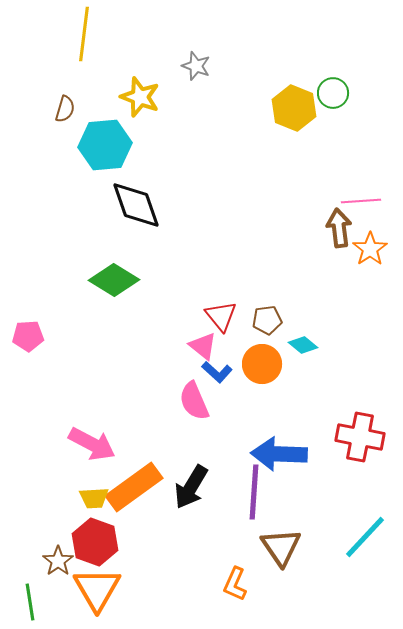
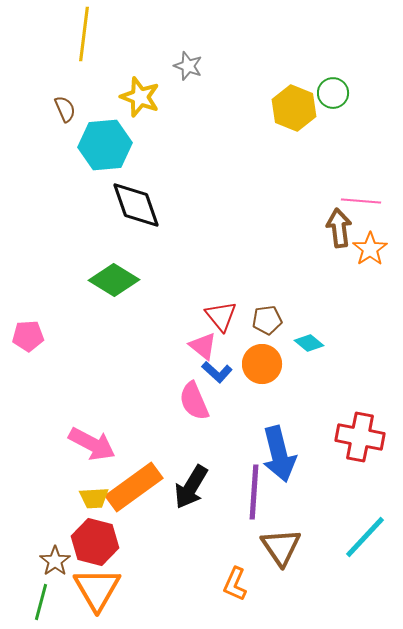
gray star: moved 8 px left
brown semicircle: rotated 40 degrees counterclockwise
pink line: rotated 9 degrees clockwise
cyan diamond: moved 6 px right, 2 px up
blue arrow: rotated 106 degrees counterclockwise
red hexagon: rotated 6 degrees counterclockwise
brown star: moved 3 px left
green line: moved 11 px right; rotated 24 degrees clockwise
